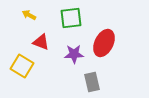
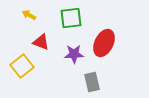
yellow square: rotated 20 degrees clockwise
